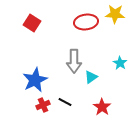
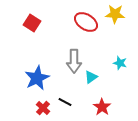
red ellipse: rotated 40 degrees clockwise
cyan star: rotated 16 degrees counterclockwise
blue star: moved 2 px right, 2 px up
red cross: moved 3 px down; rotated 24 degrees counterclockwise
